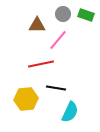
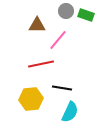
gray circle: moved 3 px right, 3 px up
black line: moved 6 px right
yellow hexagon: moved 5 px right
